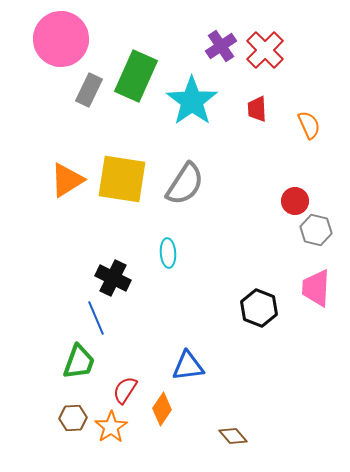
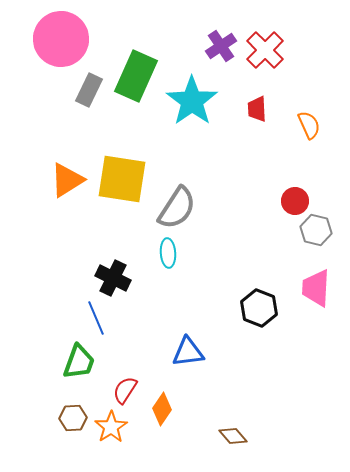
gray semicircle: moved 8 px left, 24 px down
blue triangle: moved 14 px up
